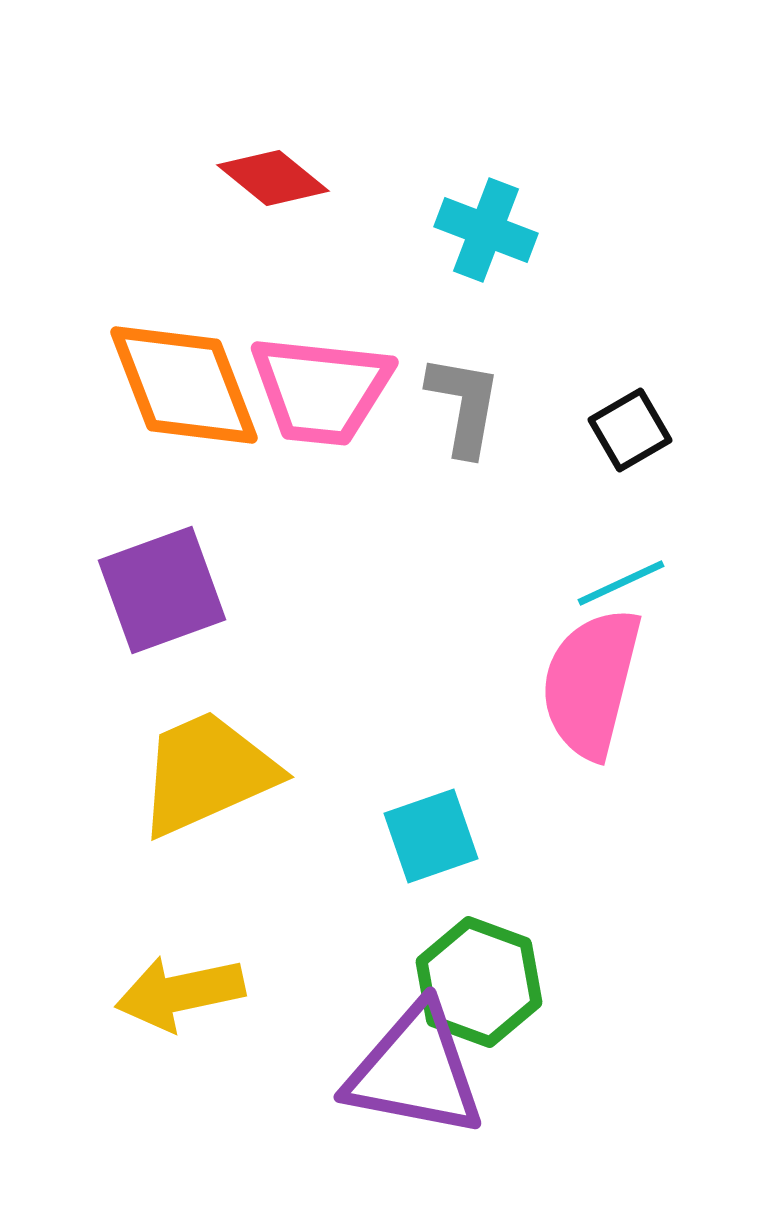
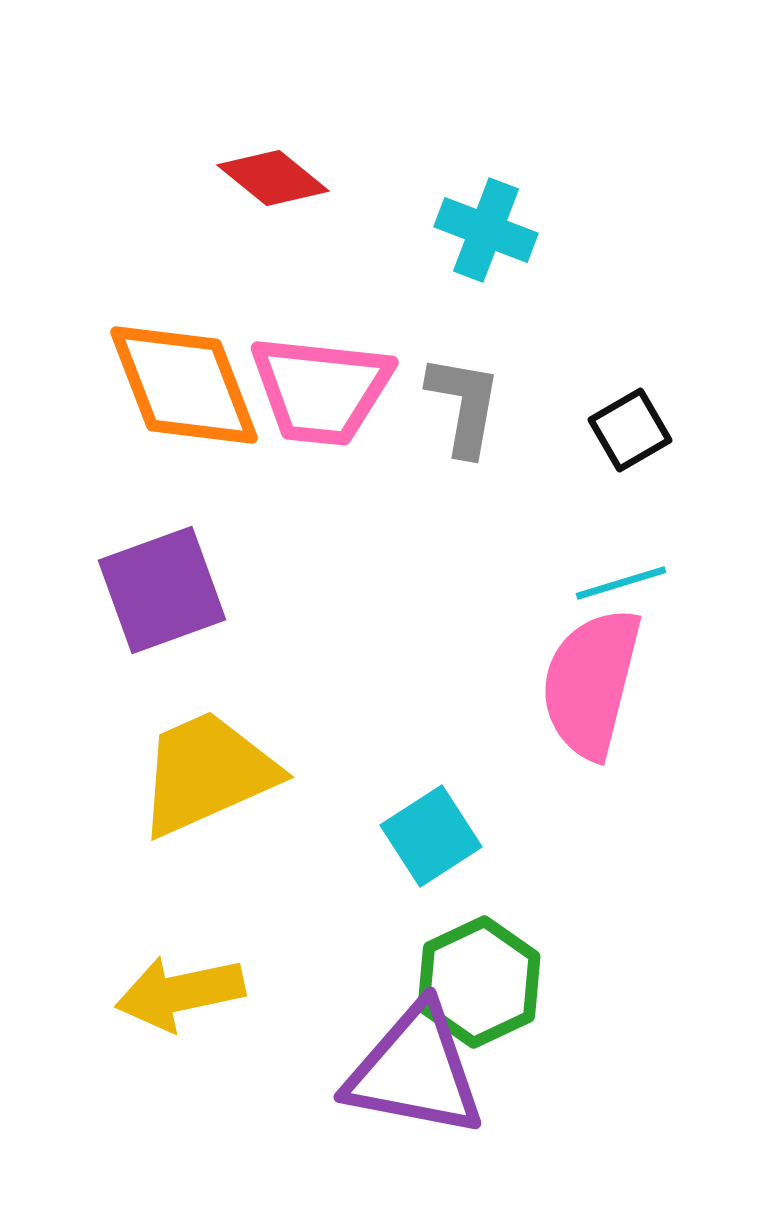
cyan line: rotated 8 degrees clockwise
cyan square: rotated 14 degrees counterclockwise
green hexagon: rotated 15 degrees clockwise
